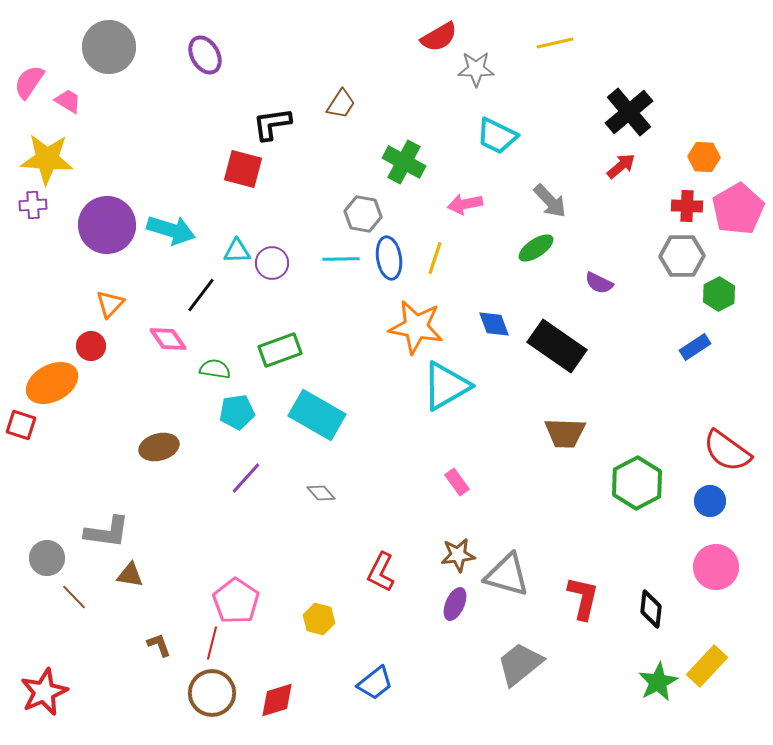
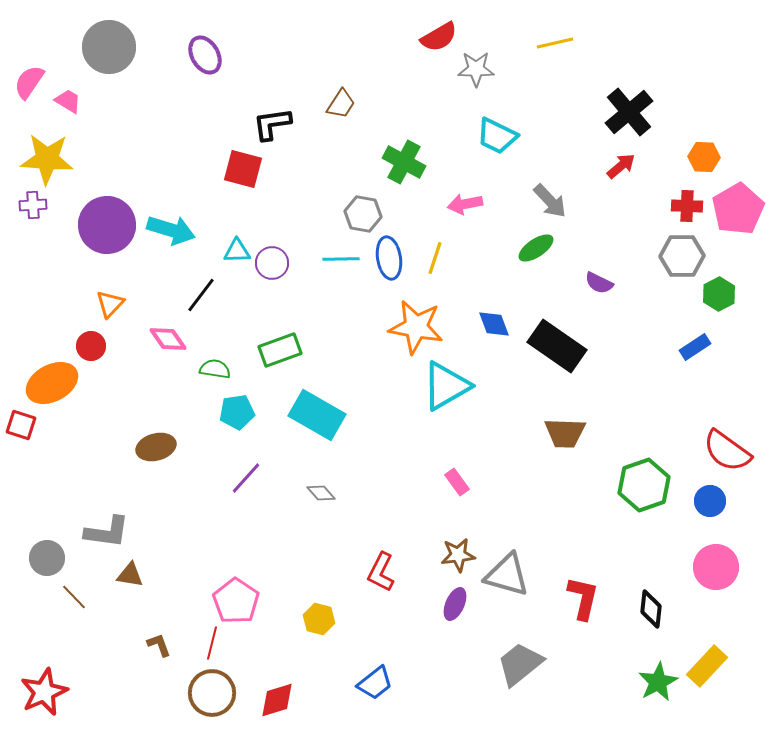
brown ellipse at (159, 447): moved 3 px left
green hexagon at (637, 483): moved 7 px right, 2 px down; rotated 9 degrees clockwise
